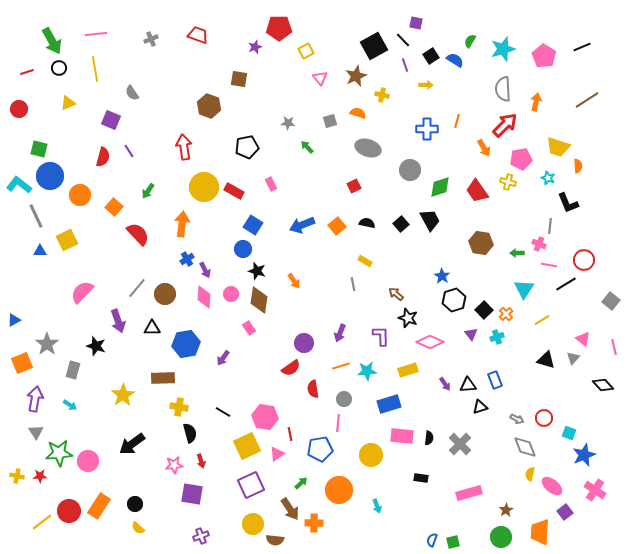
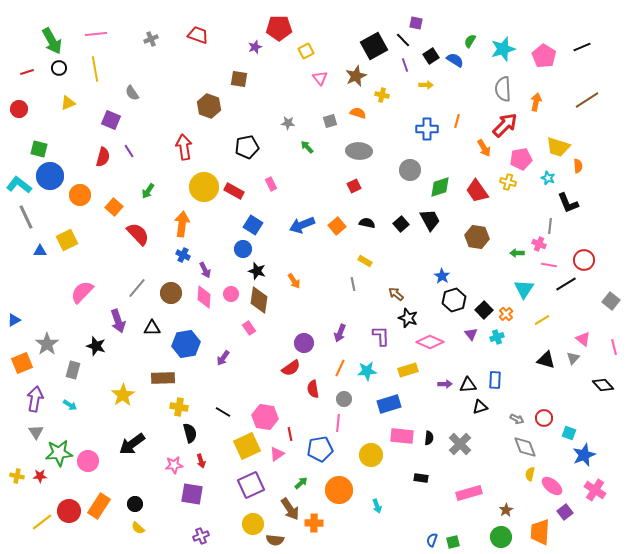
gray ellipse at (368, 148): moved 9 px left, 3 px down; rotated 15 degrees counterclockwise
gray line at (36, 216): moved 10 px left, 1 px down
brown hexagon at (481, 243): moved 4 px left, 6 px up
blue cross at (187, 259): moved 4 px left, 4 px up; rotated 32 degrees counterclockwise
brown circle at (165, 294): moved 6 px right, 1 px up
orange line at (341, 366): moved 1 px left, 2 px down; rotated 48 degrees counterclockwise
blue rectangle at (495, 380): rotated 24 degrees clockwise
purple arrow at (445, 384): rotated 56 degrees counterclockwise
